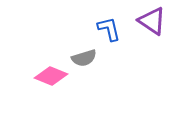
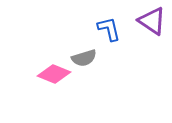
pink diamond: moved 3 px right, 2 px up
